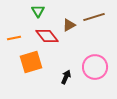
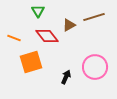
orange line: rotated 32 degrees clockwise
